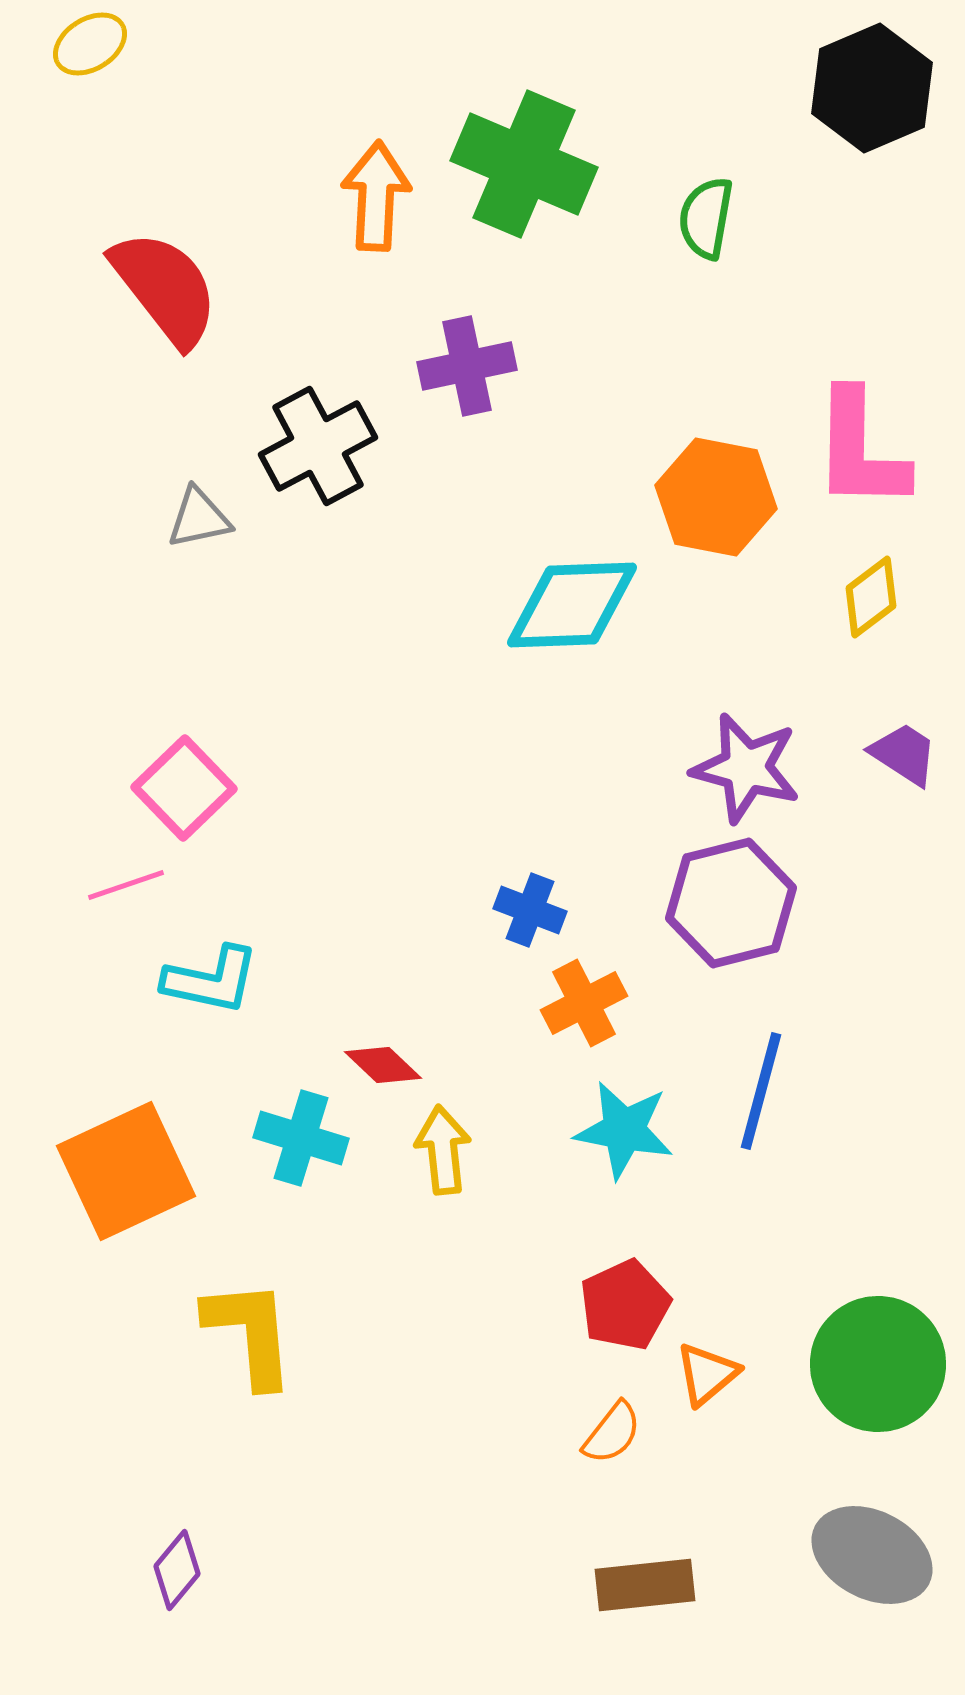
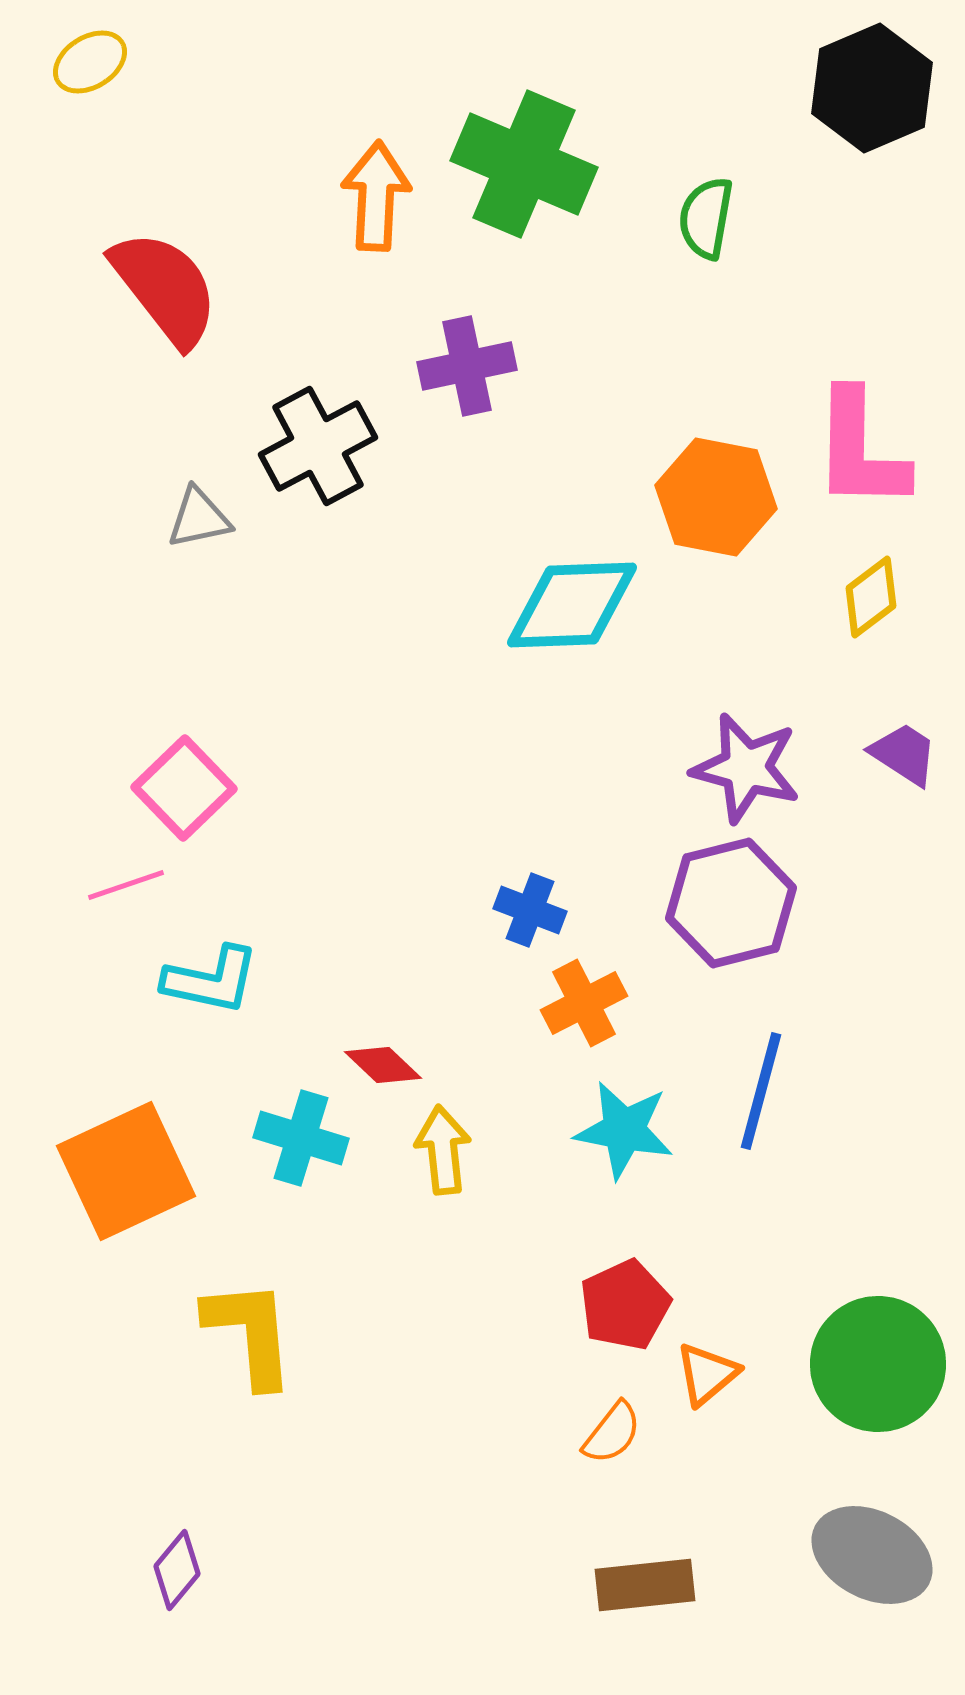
yellow ellipse: moved 18 px down
